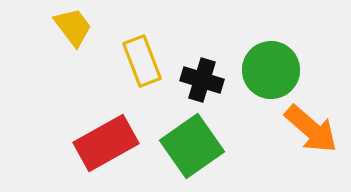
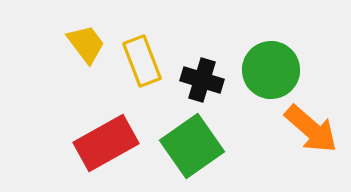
yellow trapezoid: moved 13 px right, 17 px down
